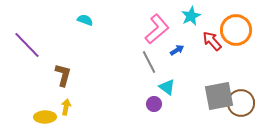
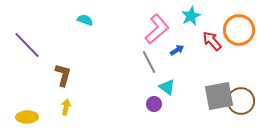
orange circle: moved 3 px right
brown circle: moved 2 px up
yellow ellipse: moved 18 px left
